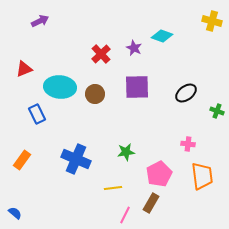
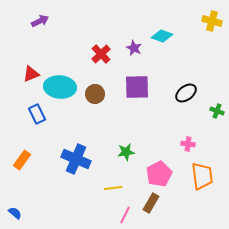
red triangle: moved 7 px right, 5 px down
